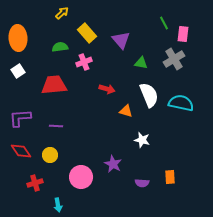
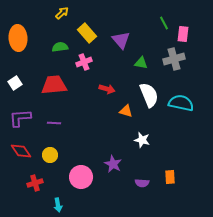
gray cross: rotated 15 degrees clockwise
white square: moved 3 px left, 12 px down
purple line: moved 2 px left, 3 px up
